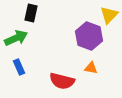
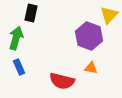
green arrow: rotated 50 degrees counterclockwise
